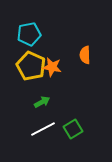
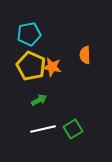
green arrow: moved 3 px left, 2 px up
white line: rotated 15 degrees clockwise
